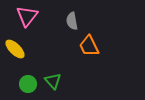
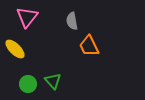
pink triangle: moved 1 px down
